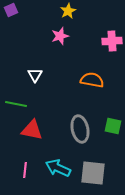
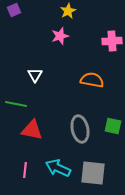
purple square: moved 3 px right
